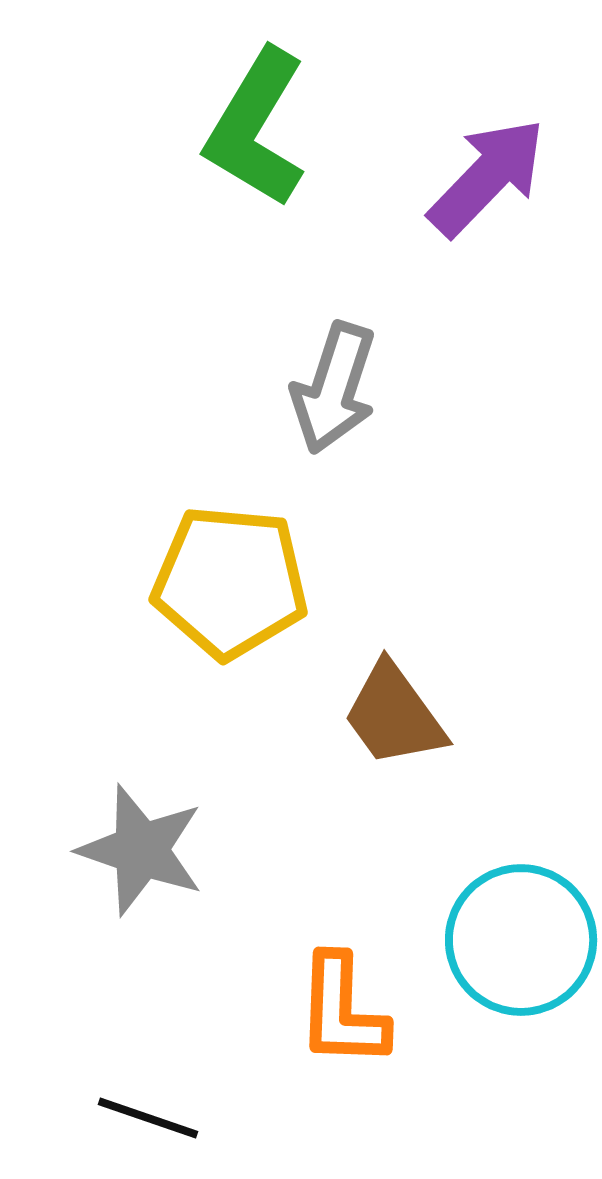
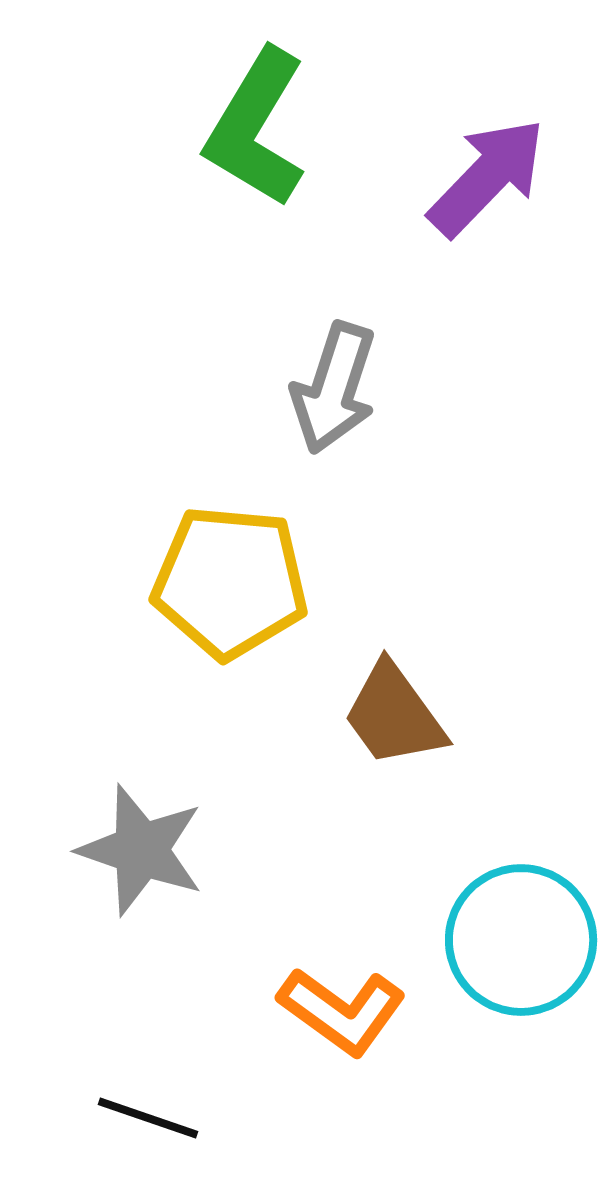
orange L-shape: rotated 56 degrees counterclockwise
